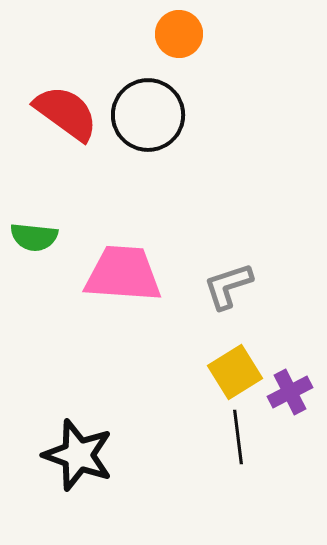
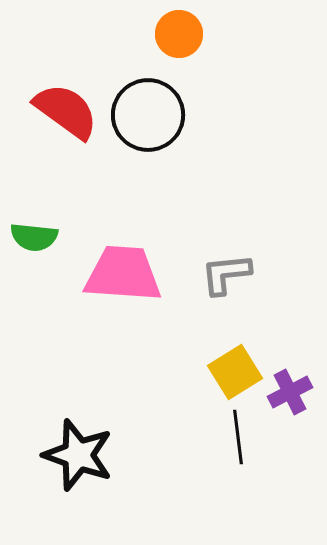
red semicircle: moved 2 px up
gray L-shape: moved 2 px left, 12 px up; rotated 12 degrees clockwise
